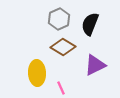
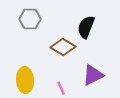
gray hexagon: moved 29 px left; rotated 25 degrees clockwise
black semicircle: moved 4 px left, 3 px down
purple triangle: moved 2 px left, 10 px down
yellow ellipse: moved 12 px left, 7 px down
